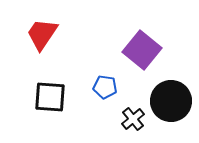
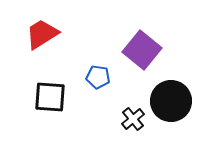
red trapezoid: rotated 24 degrees clockwise
blue pentagon: moved 7 px left, 10 px up
